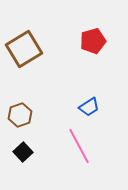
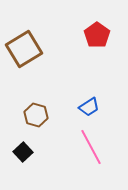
red pentagon: moved 4 px right, 6 px up; rotated 20 degrees counterclockwise
brown hexagon: moved 16 px right; rotated 25 degrees counterclockwise
pink line: moved 12 px right, 1 px down
